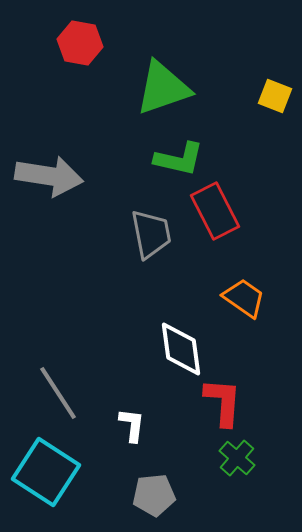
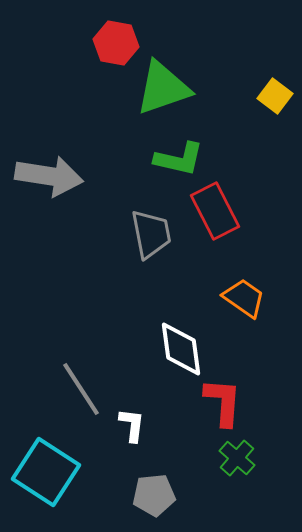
red hexagon: moved 36 px right
yellow square: rotated 16 degrees clockwise
gray line: moved 23 px right, 4 px up
